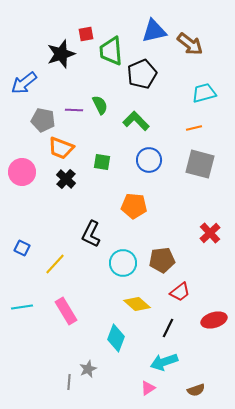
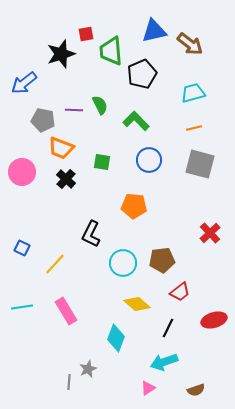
cyan trapezoid: moved 11 px left
